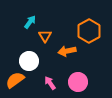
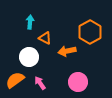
cyan arrow: rotated 32 degrees counterclockwise
orange hexagon: moved 1 px right, 1 px down
orange triangle: moved 2 px down; rotated 32 degrees counterclockwise
white circle: moved 4 px up
pink arrow: moved 10 px left
